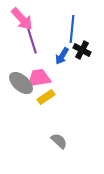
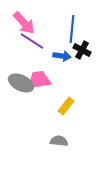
pink arrow: moved 2 px right, 4 px down
purple line: rotated 40 degrees counterclockwise
blue arrow: rotated 114 degrees counterclockwise
pink trapezoid: moved 2 px down
gray ellipse: rotated 15 degrees counterclockwise
yellow rectangle: moved 20 px right, 9 px down; rotated 18 degrees counterclockwise
gray semicircle: rotated 36 degrees counterclockwise
